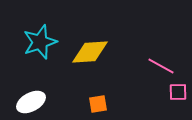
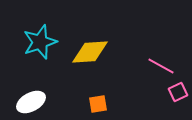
pink square: rotated 24 degrees counterclockwise
